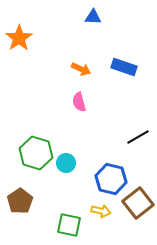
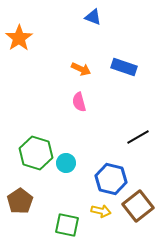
blue triangle: rotated 18 degrees clockwise
brown square: moved 3 px down
green square: moved 2 px left
